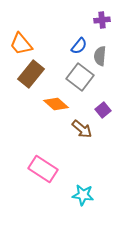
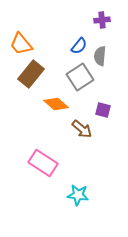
gray square: rotated 20 degrees clockwise
purple square: rotated 35 degrees counterclockwise
pink rectangle: moved 6 px up
cyan star: moved 5 px left
